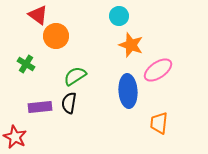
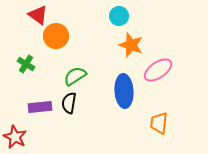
blue ellipse: moved 4 px left
